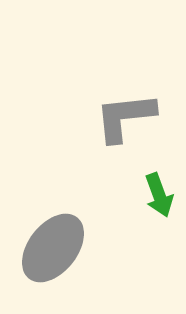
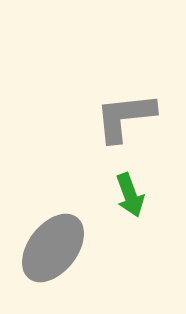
green arrow: moved 29 px left
